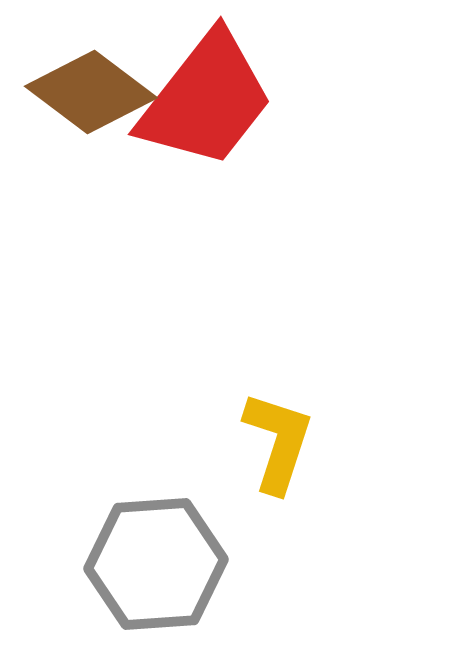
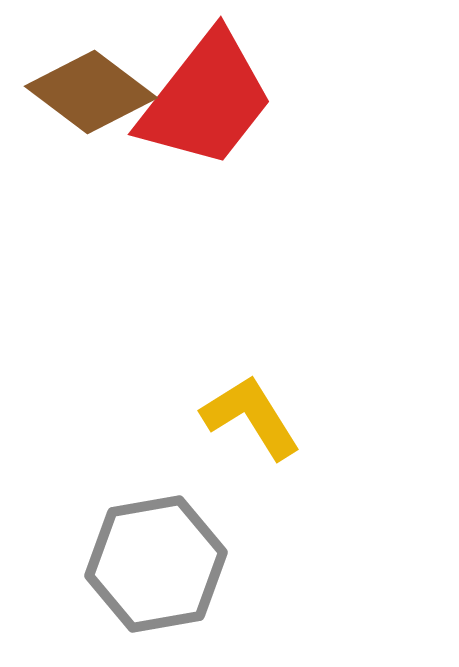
yellow L-shape: moved 27 px left, 25 px up; rotated 50 degrees counterclockwise
gray hexagon: rotated 6 degrees counterclockwise
